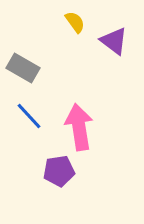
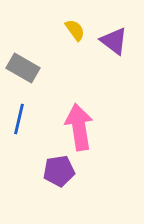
yellow semicircle: moved 8 px down
blue line: moved 10 px left, 3 px down; rotated 56 degrees clockwise
